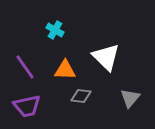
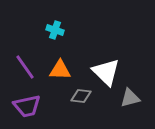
cyan cross: rotated 12 degrees counterclockwise
white triangle: moved 15 px down
orange triangle: moved 5 px left
gray triangle: rotated 35 degrees clockwise
